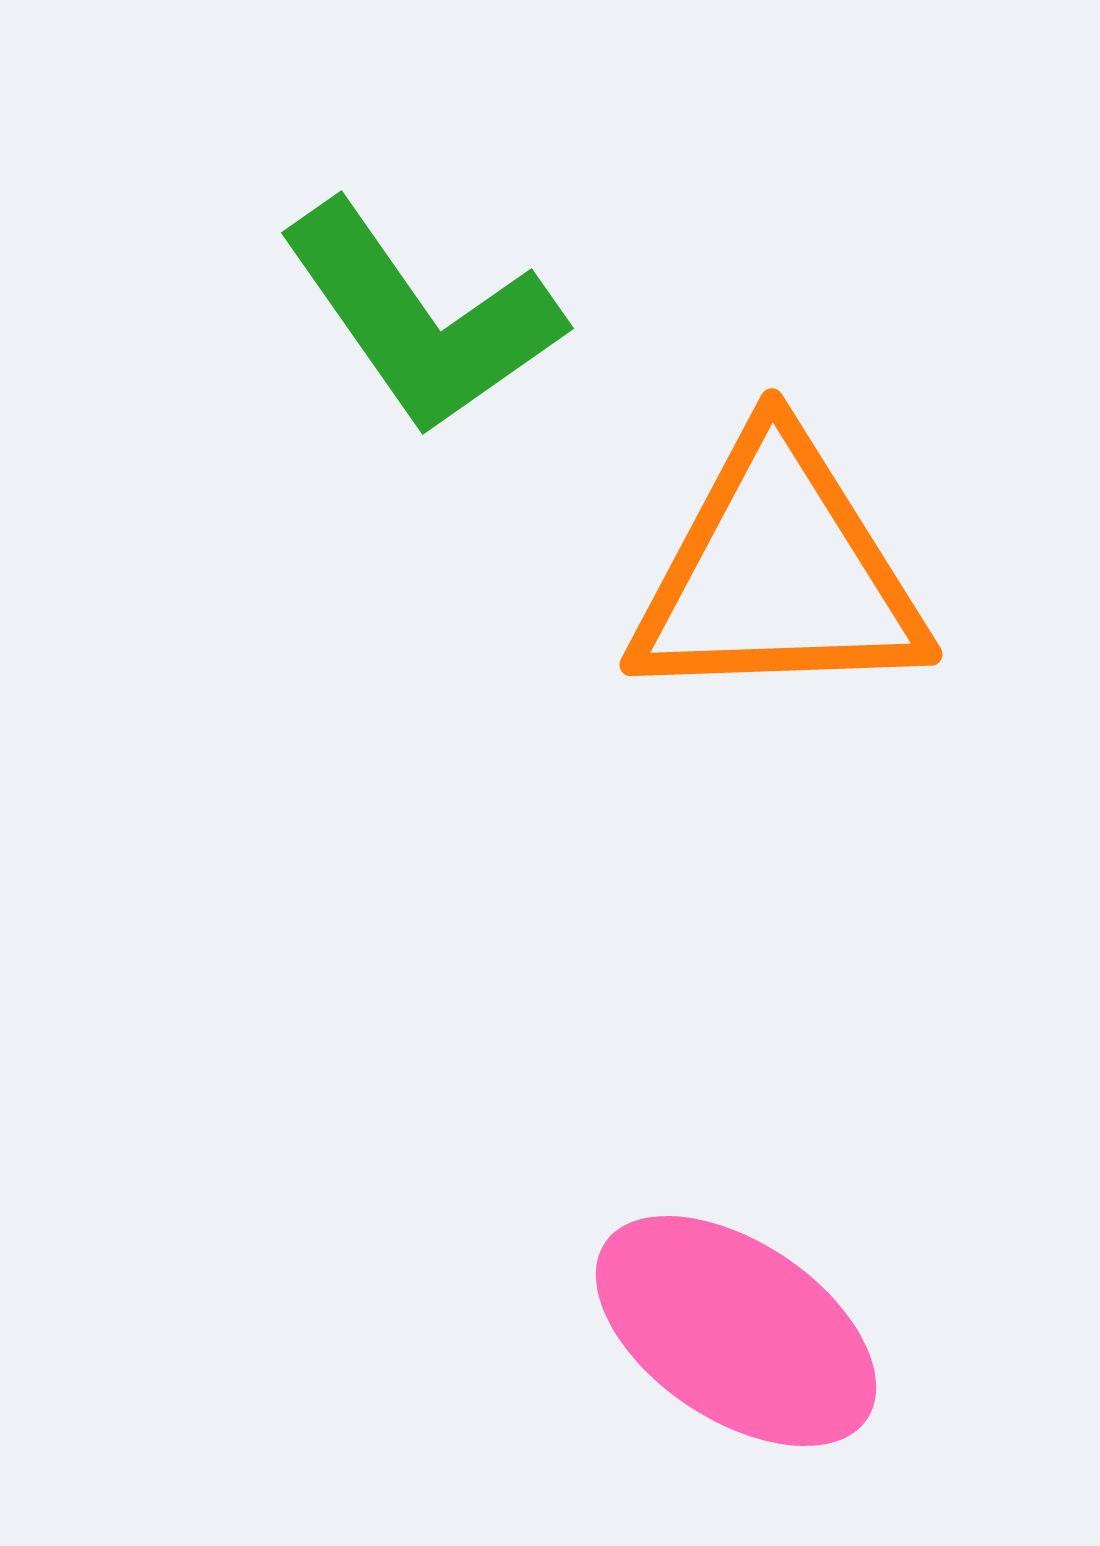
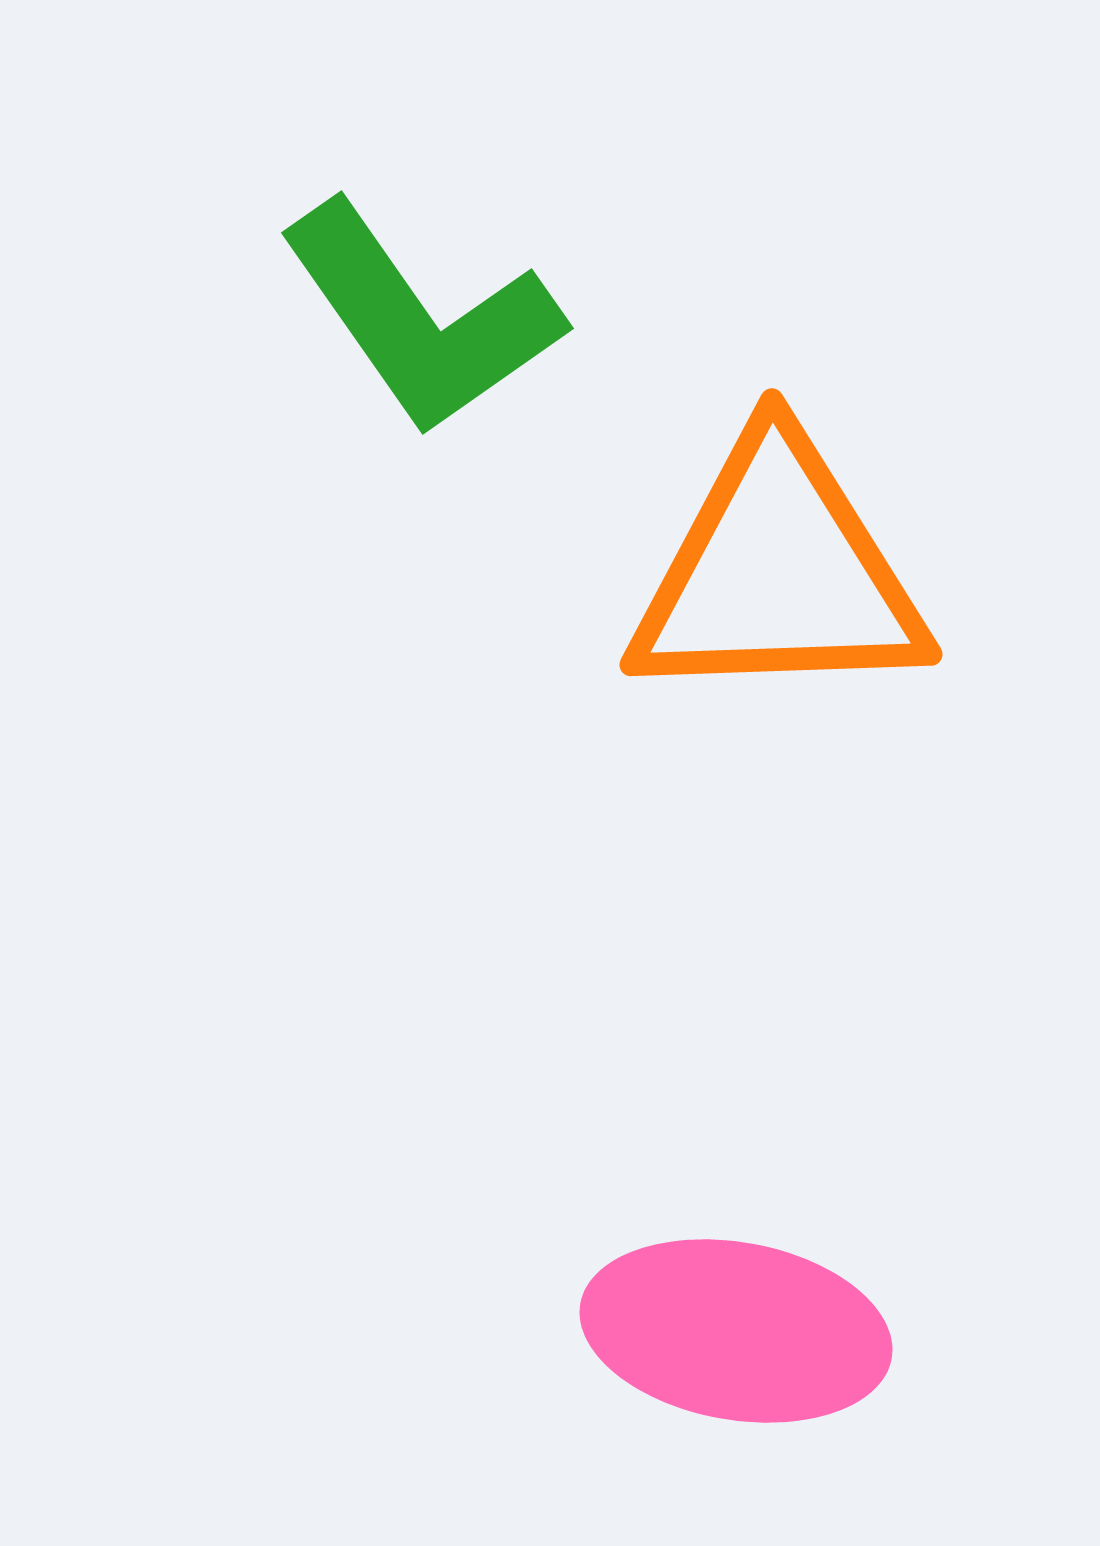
pink ellipse: rotated 24 degrees counterclockwise
